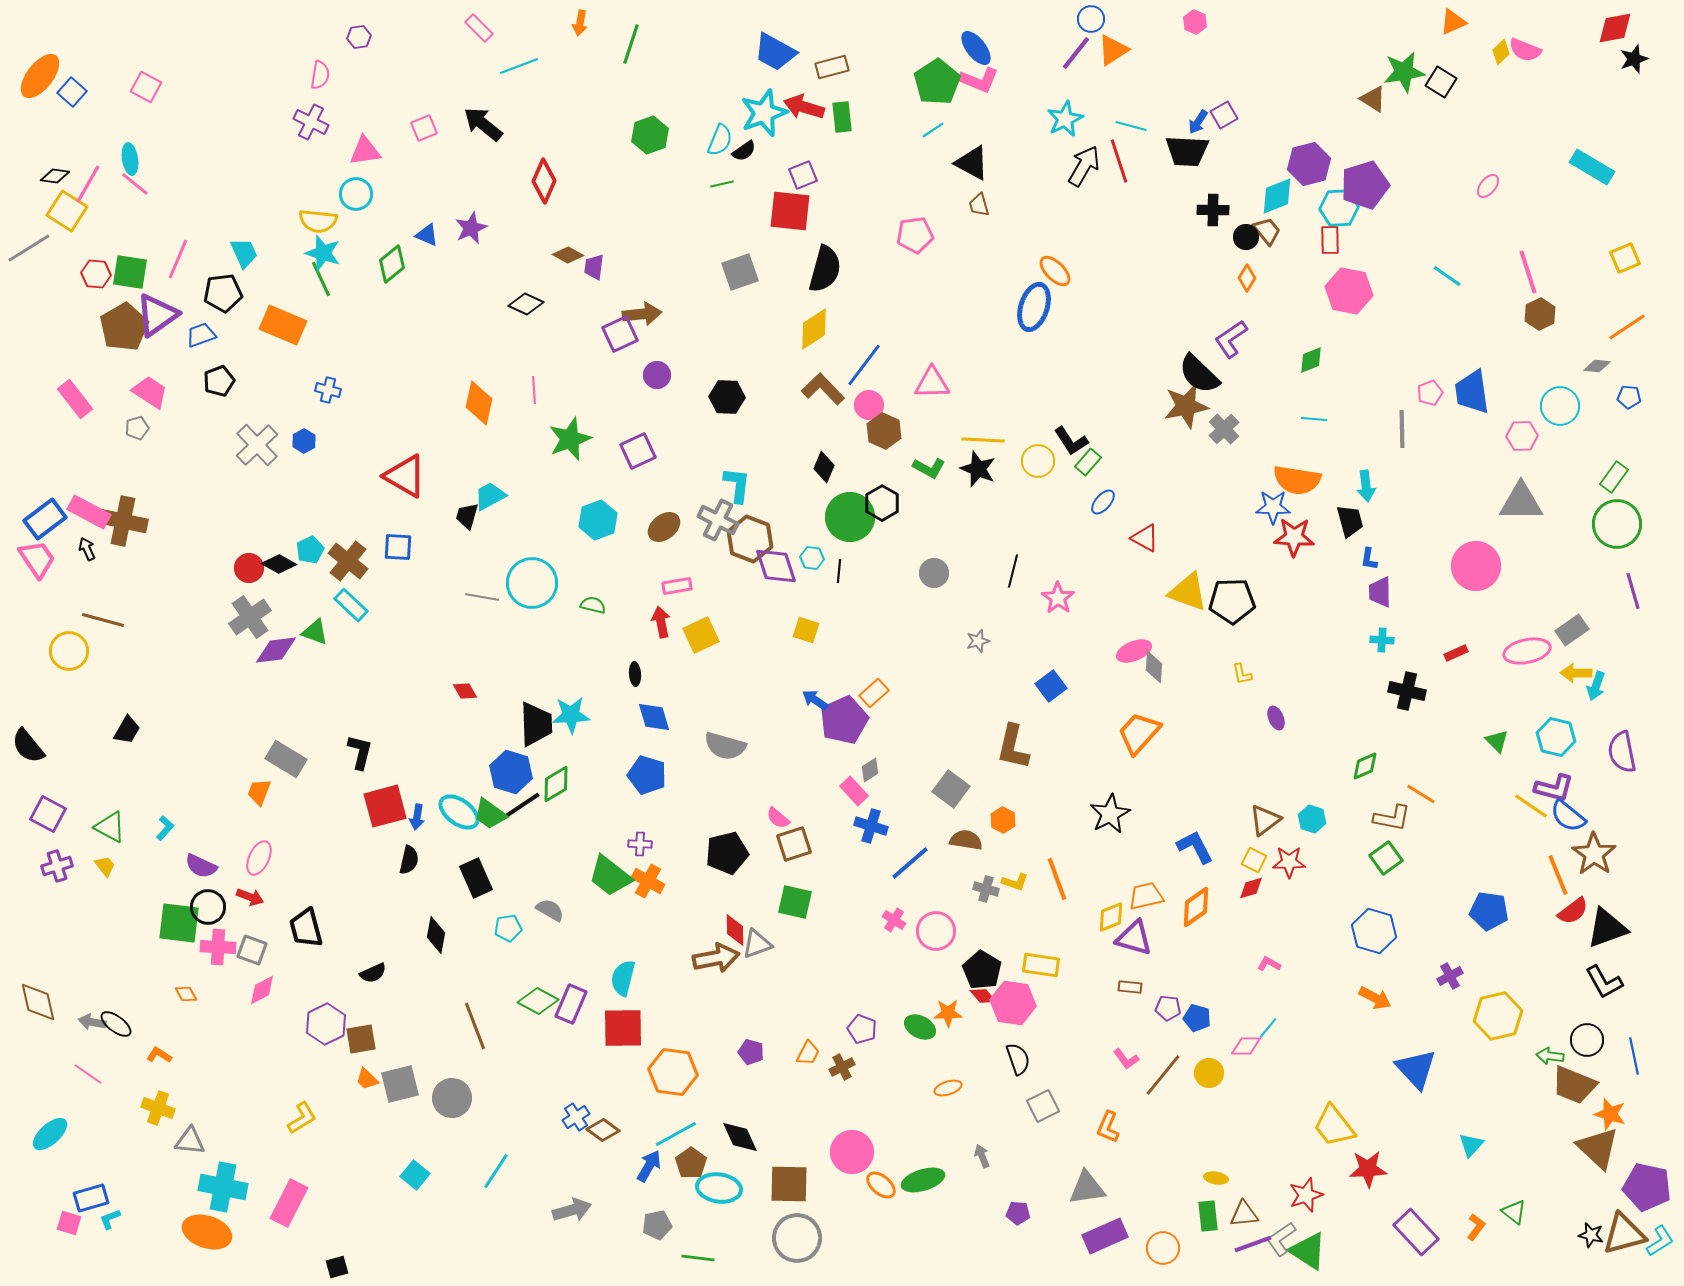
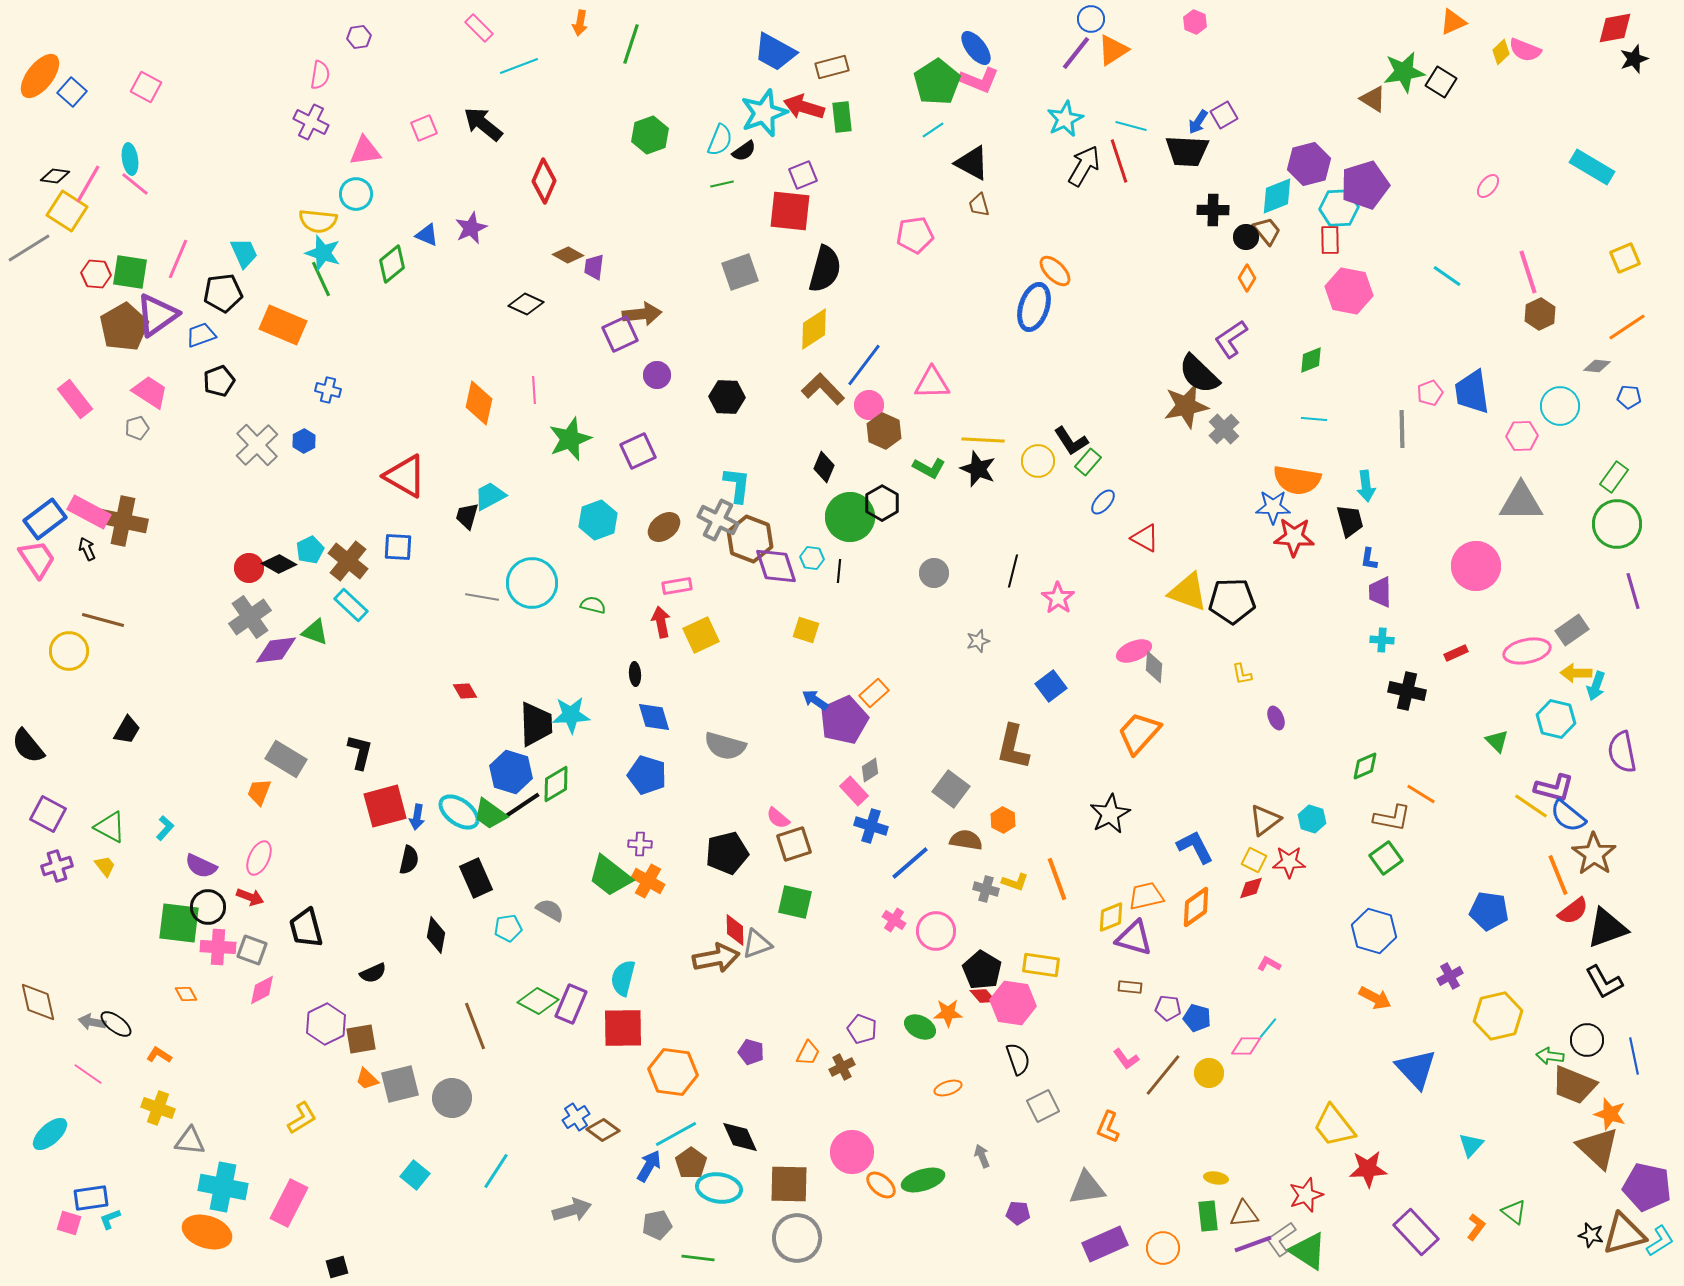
cyan hexagon at (1556, 737): moved 18 px up
blue rectangle at (91, 1198): rotated 8 degrees clockwise
purple rectangle at (1105, 1236): moved 8 px down
